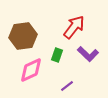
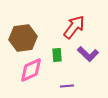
brown hexagon: moved 2 px down
green rectangle: rotated 24 degrees counterclockwise
purple line: rotated 32 degrees clockwise
